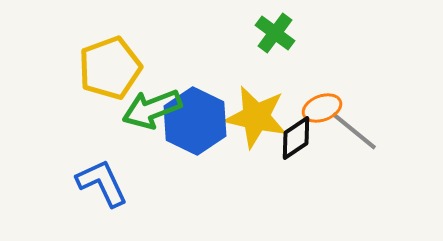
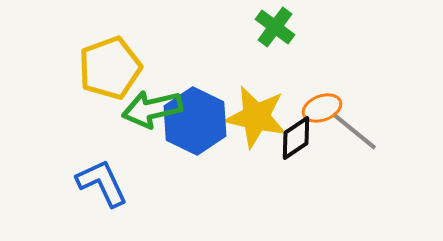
green cross: moved 6 px up
green arrow: rotated 8 degrees clockwise
